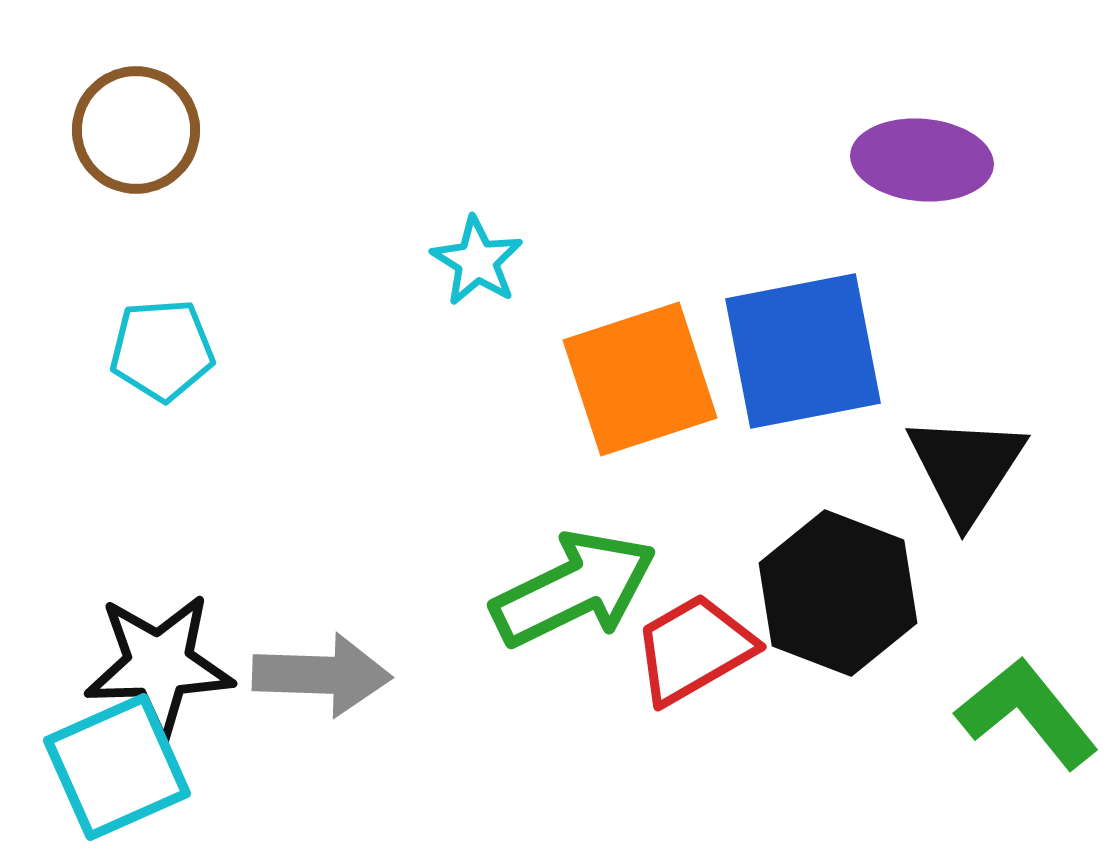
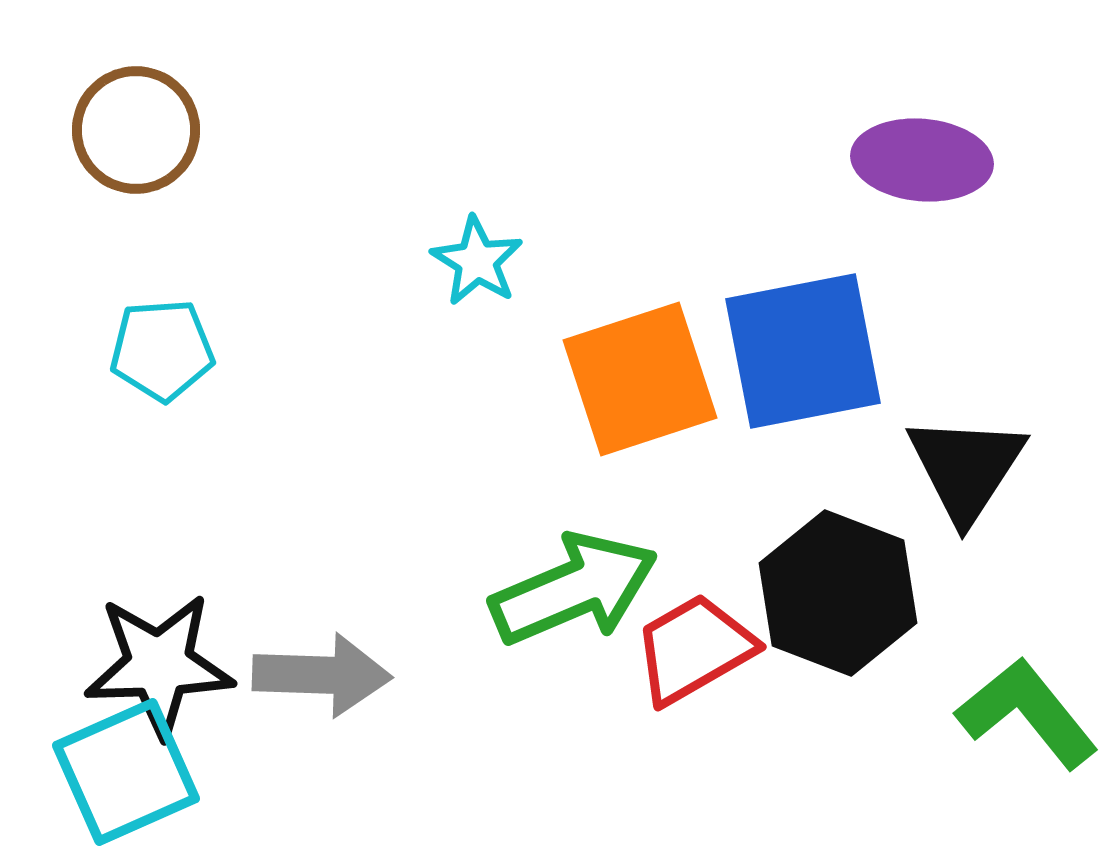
green arrow: rotated 3 degrees clockwise
cyan square: moved 9 px right, 5 px down
